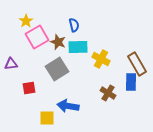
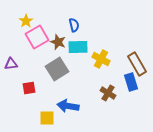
blue rectangle: rotated 18 degrees counterclockwise
